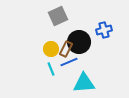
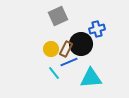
blue cross: moved 7 px left, 1 px up
black circle: moved 2 px right, 2 px down
cyan line: moved 3 px right, 4 px down; rotated 16 degrees counterclockwise
cyan triangle: moved 7 px right, 5 px up
